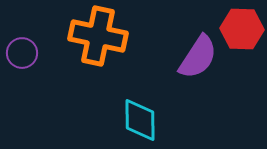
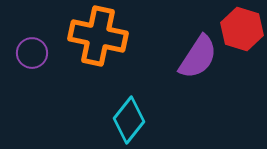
red hexagon: rotated 15 degrees clockwise
purple circle: moved 10 px right
cyan diamond: moved 11 px left; rotated 39 degrees clockwise
